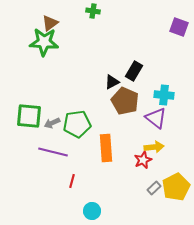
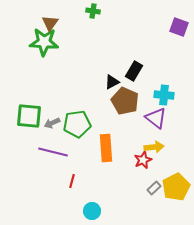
brown triangle: rotated 18 degrees counterclockwise
